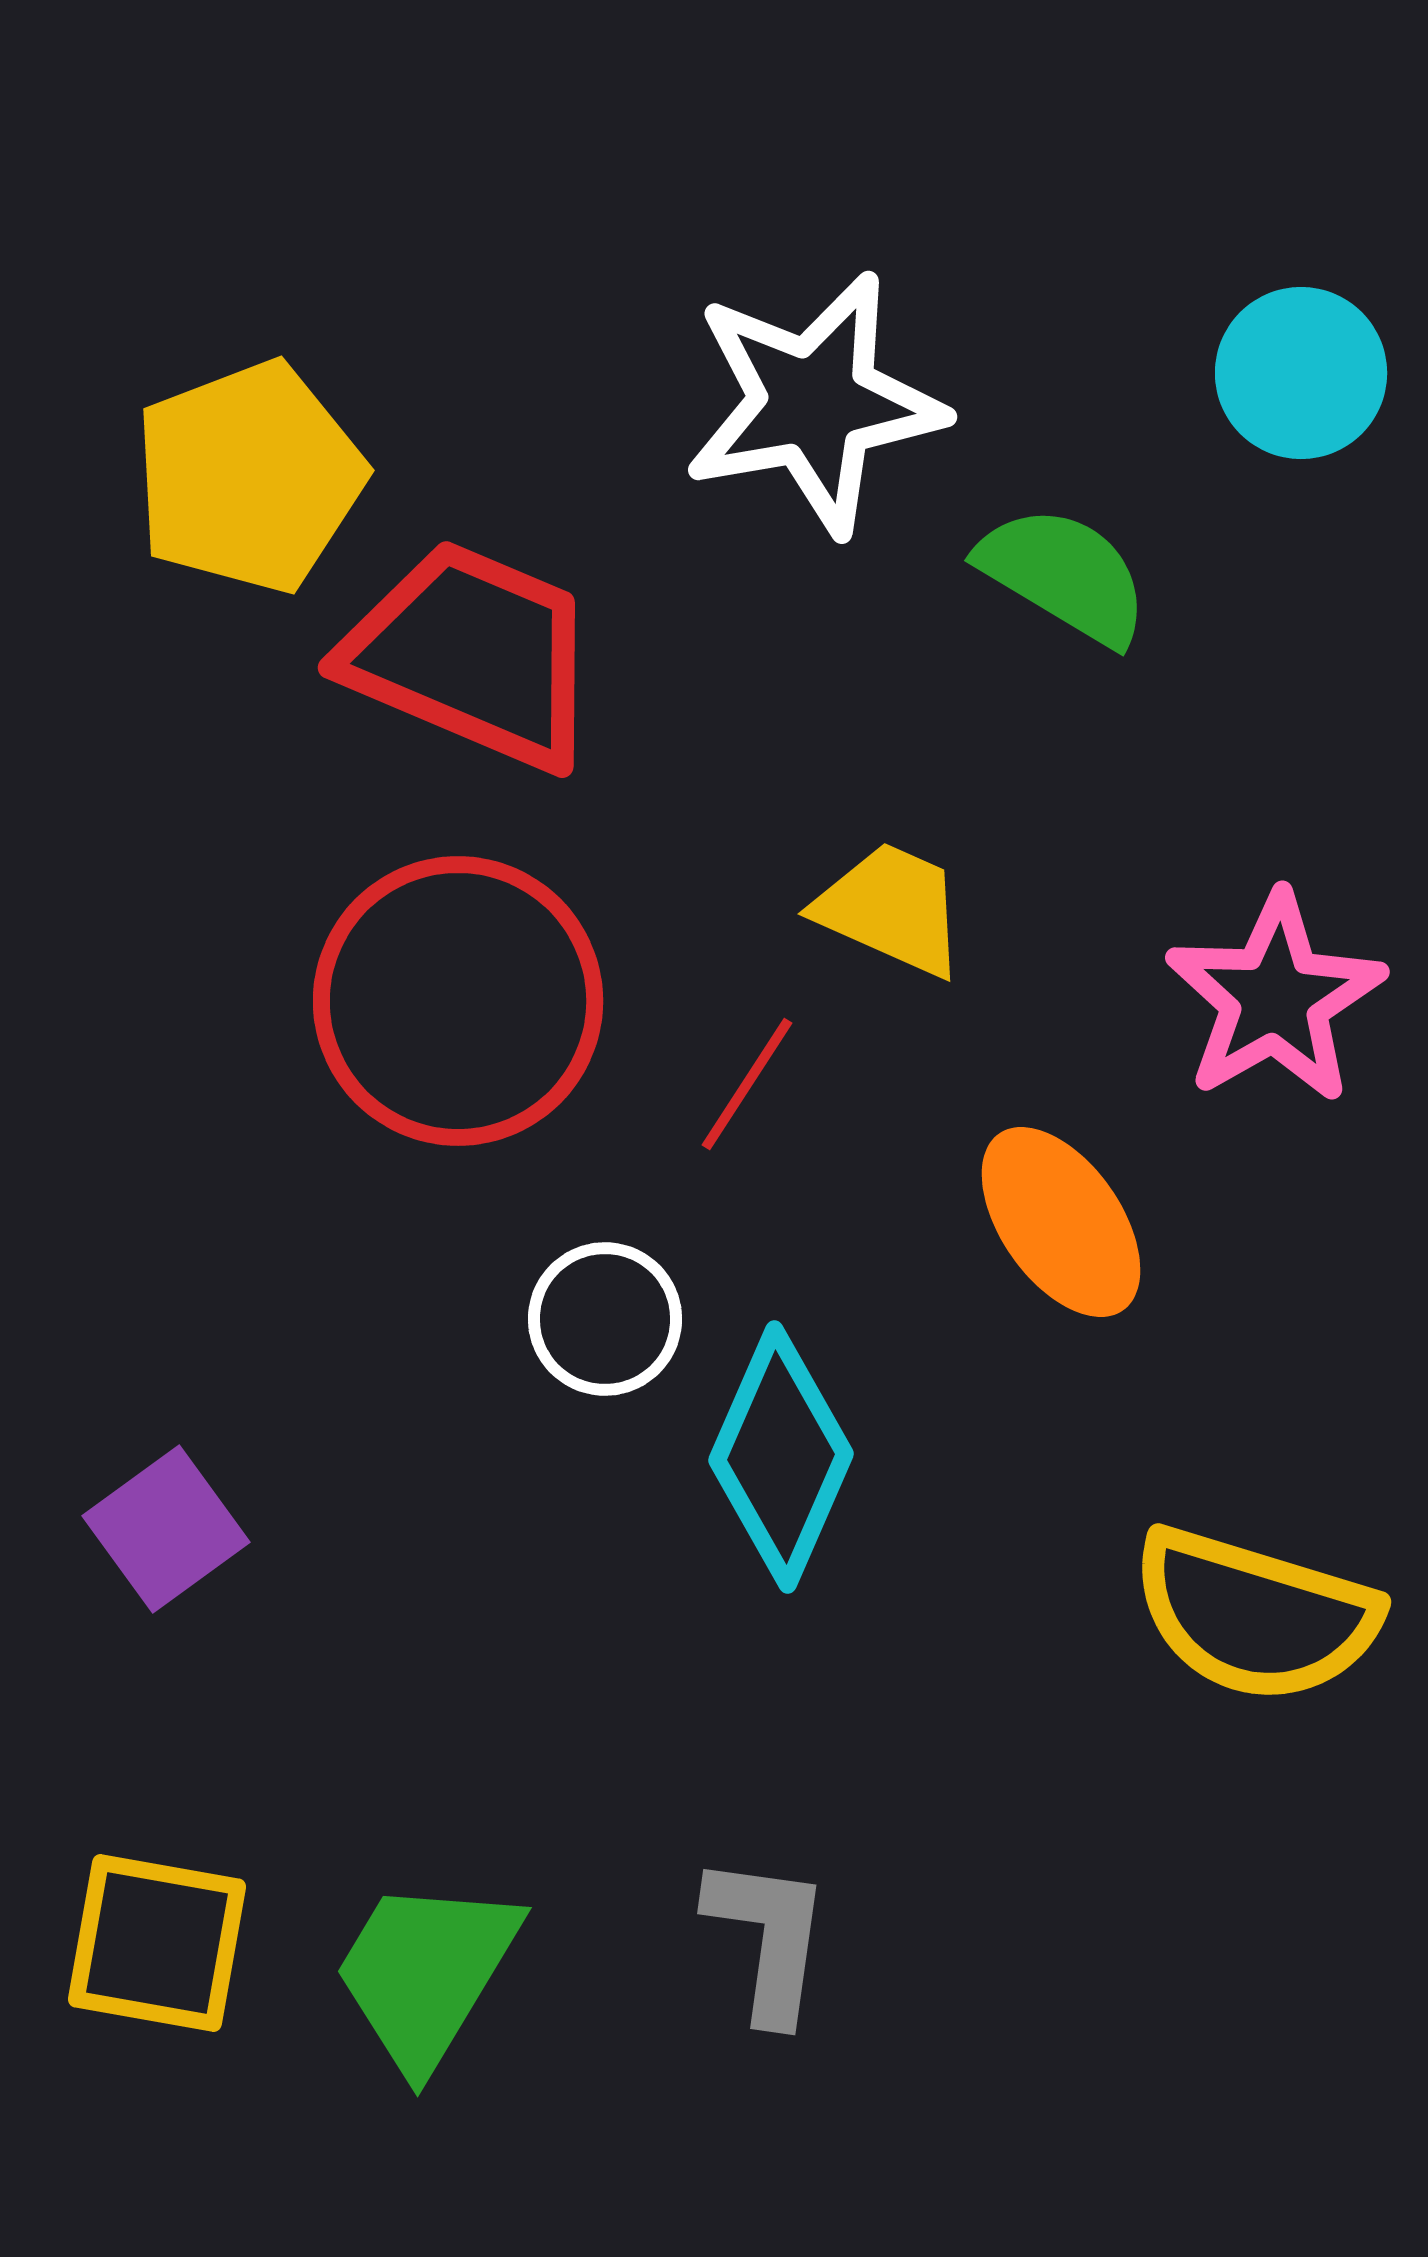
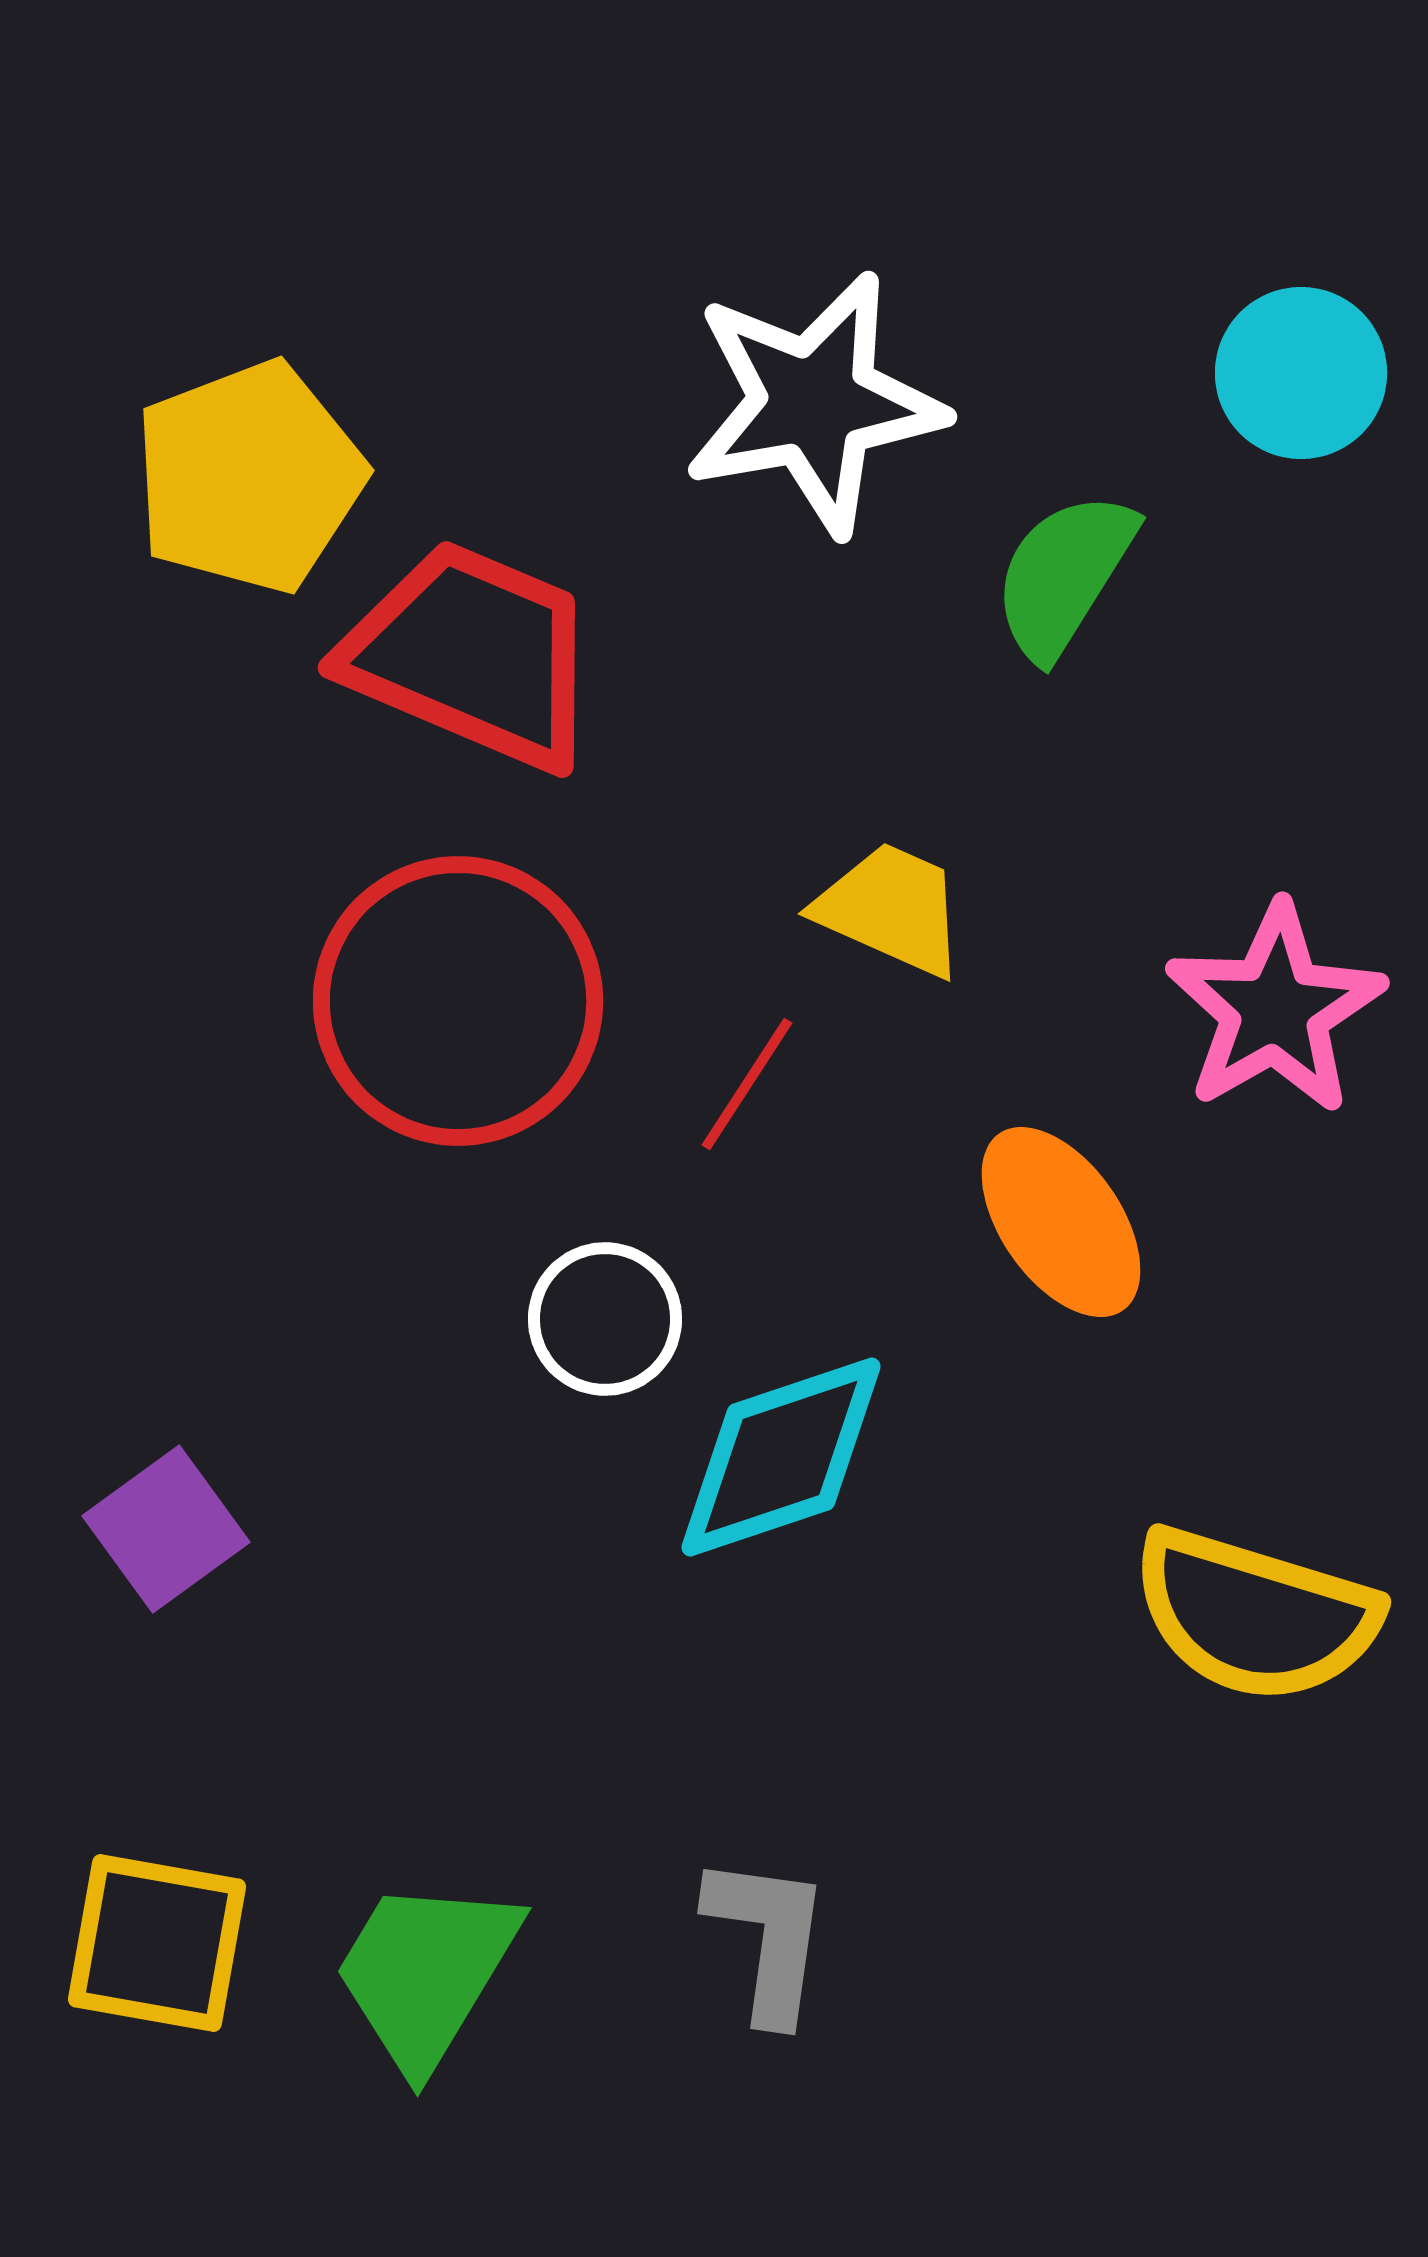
green semicircle: rotated 89 degrees counterclockwise
pink star: moved 11 px down
cyan diamond: rotated 48 degrees clockwise
